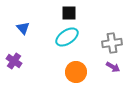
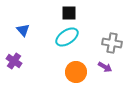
blue triangle: moved 2 px down
gray cross: rotated 18 degrees clockwise
purple arrow: moved 8 px left
